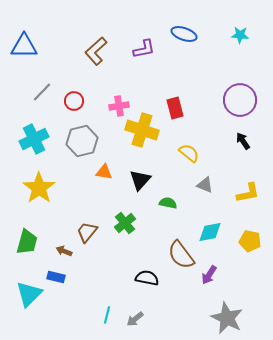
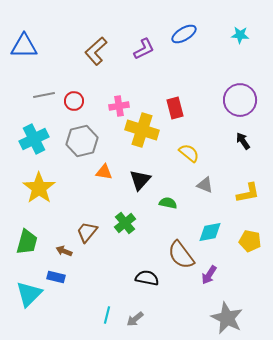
blue ellipse: rotated 50 degrees counterclockwise
purple L-shape: rotated 15 degrees counterclockwise
gray line: moved 2 px right, 3 px down; rotated 35 degrees clockwise
